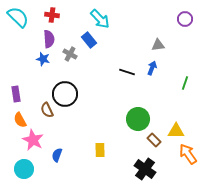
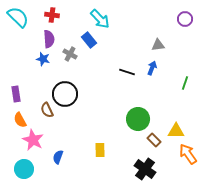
blue semicircle: moved 1 px right, 2 px down
